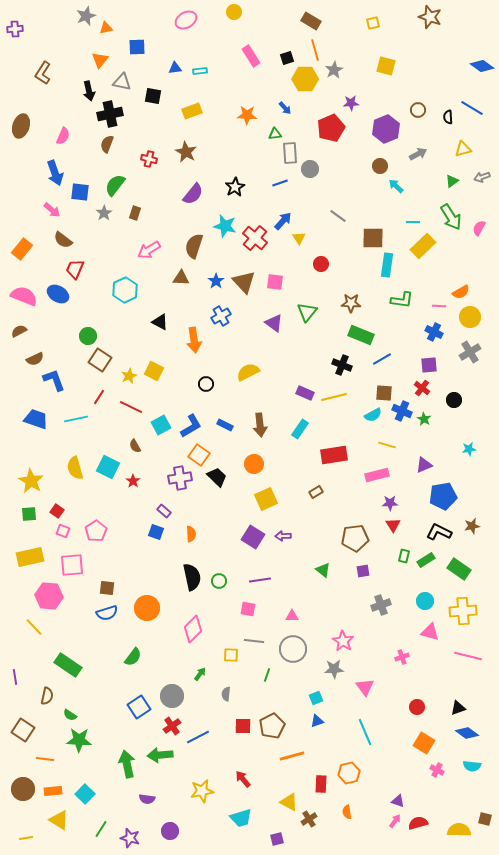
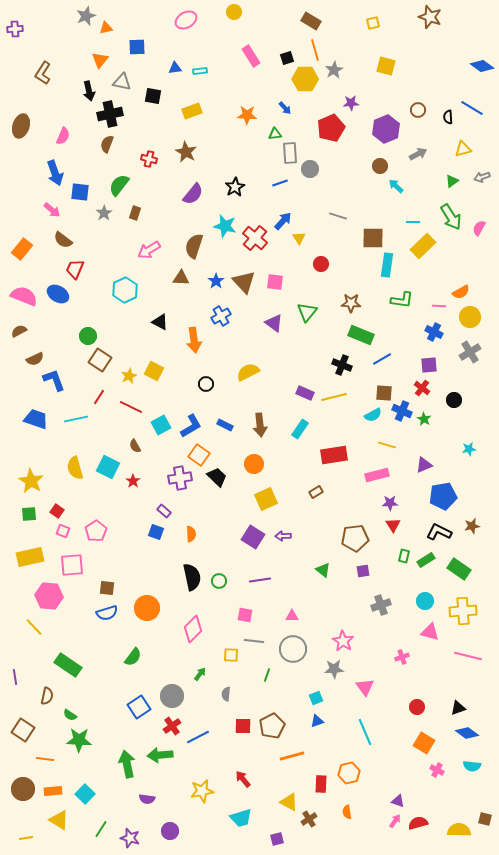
green semicircle at (115, 185): moved 4 px right
gray line at (338, 216): rotated 18 degrees counterclockwise
pink square at (248, 609): moved 3 px left, 6 px down
